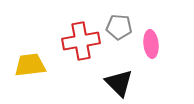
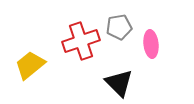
gray pentagon: rotated 15 degrees counterclockwise
red cross: rotated 9 degrees counterclockwise
yellow trapezoid: rotated 32 degrees counterclockwise
